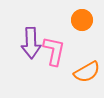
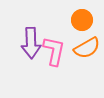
orange semicircle: moved 24 px up
